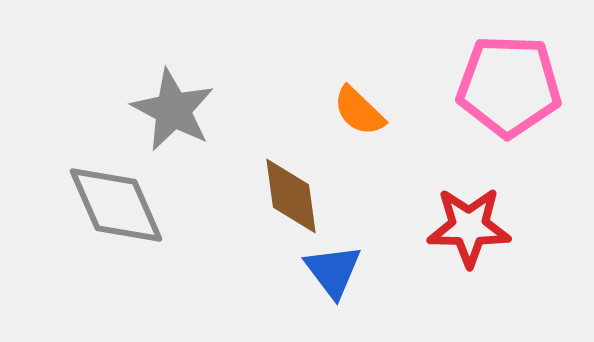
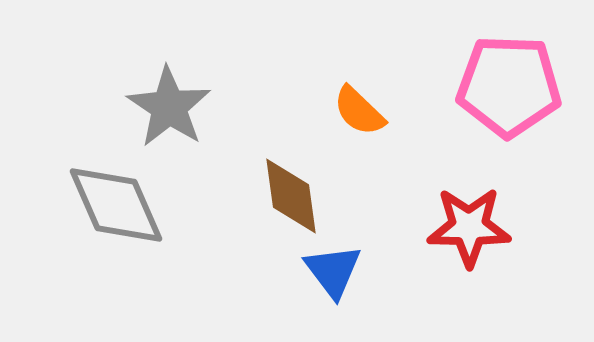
gray star: moved 4 px left, 3 px up; rotated 6 degrees clockwise
